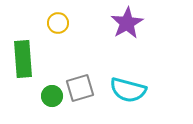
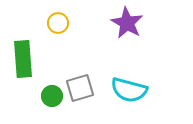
purple star: rotated 12 degrees counterclockwise
cyan semicircle: moved 1 px right
